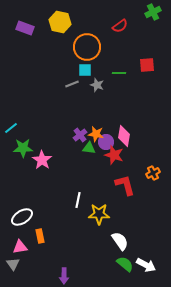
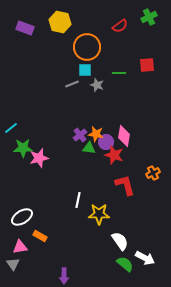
green cross: moved 4 px left, 5 px down
pink star: moved 3 px left, 2 px up; rotated 24 degrees clockwise
orange rectangle: rotated 48 degrees counterclockwise
white arrow: moved 1 px left, 7 px up
